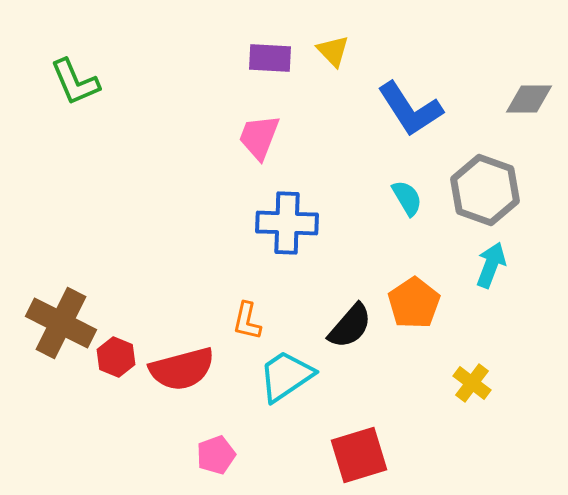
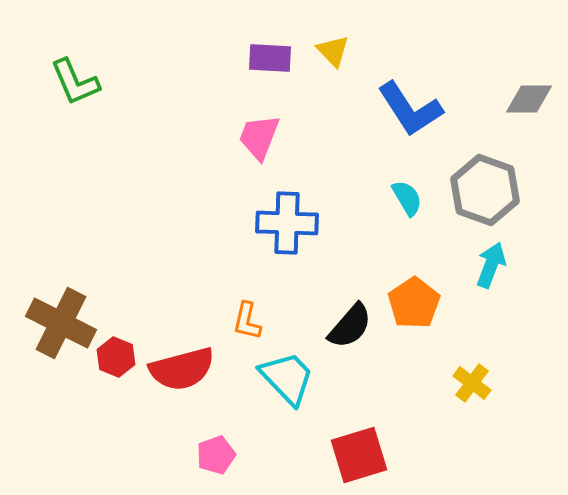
cyan trapezoid: moved 1 px right, 2 px down; rotated 80 degrees clockwise
